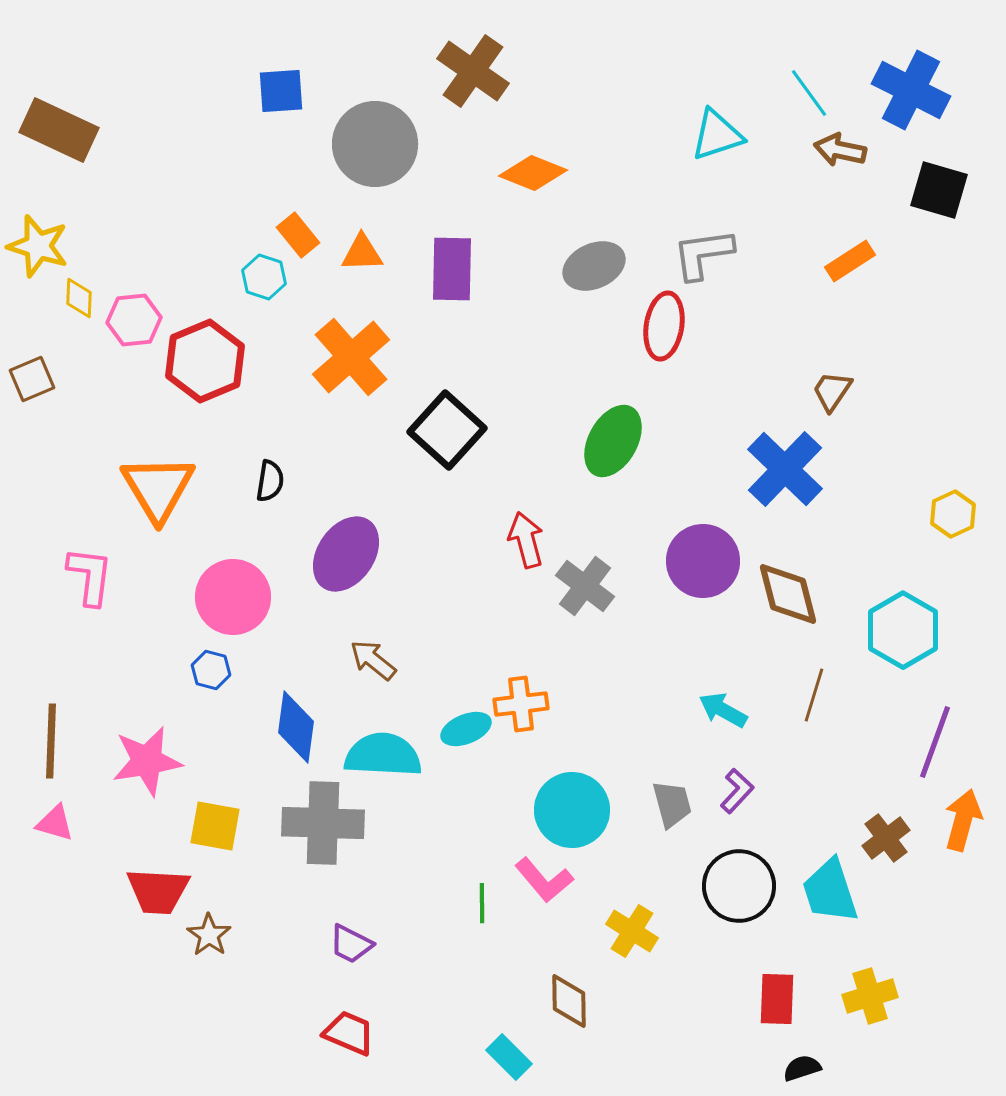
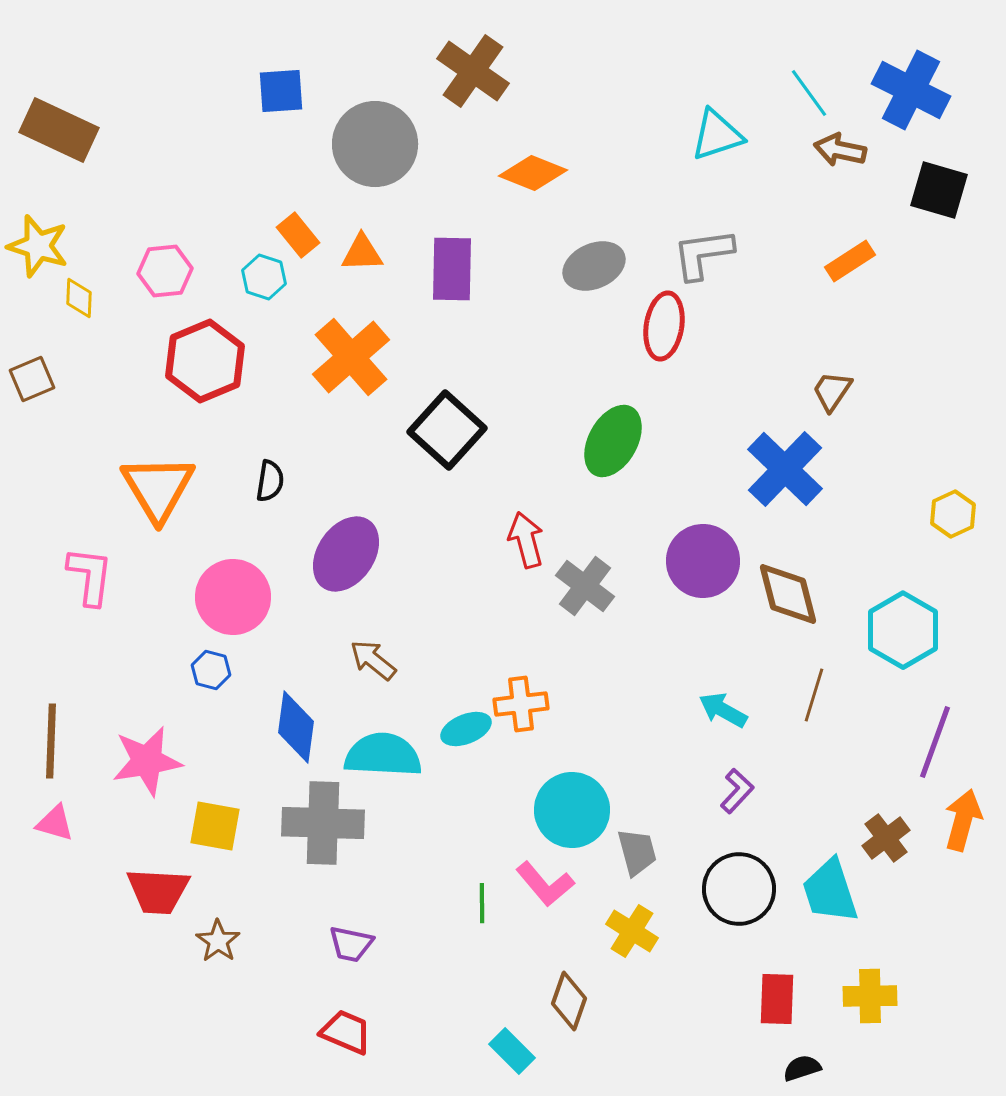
pink hexagon at (134, 320): moved 31 px right, 49 px up
gray trapezoid at (672, 804): moved 35 px left, 48 px down
pink L-shape at (544, 880): moved 1 px right, 4 px down
black circle at (739, 886): moved 3 px down
brown star at (209, 935): moved 9 px right, 6 px down
purple trapezoid at (351, 944): rotated 15 degrees counterclockwise
yellow cross at (870, 996): rotated 16 degrees clockwise
brown diamond at (569, 1001): rotated 20 degrees clockwise
red trapezoid at (349, 1033): moved 3 px left, 1 px up
cyan rectangle at (509, 1057): moved 3 px right, 6 px up
